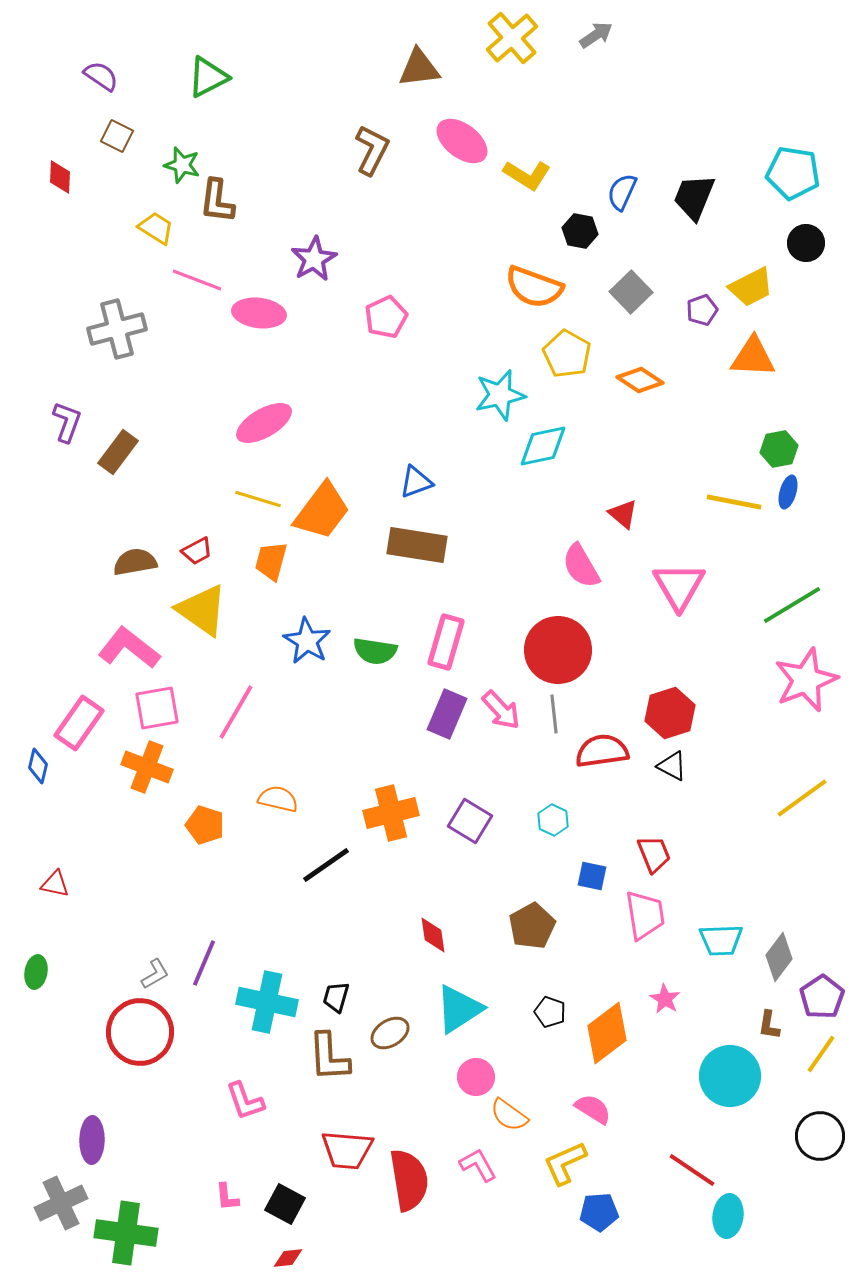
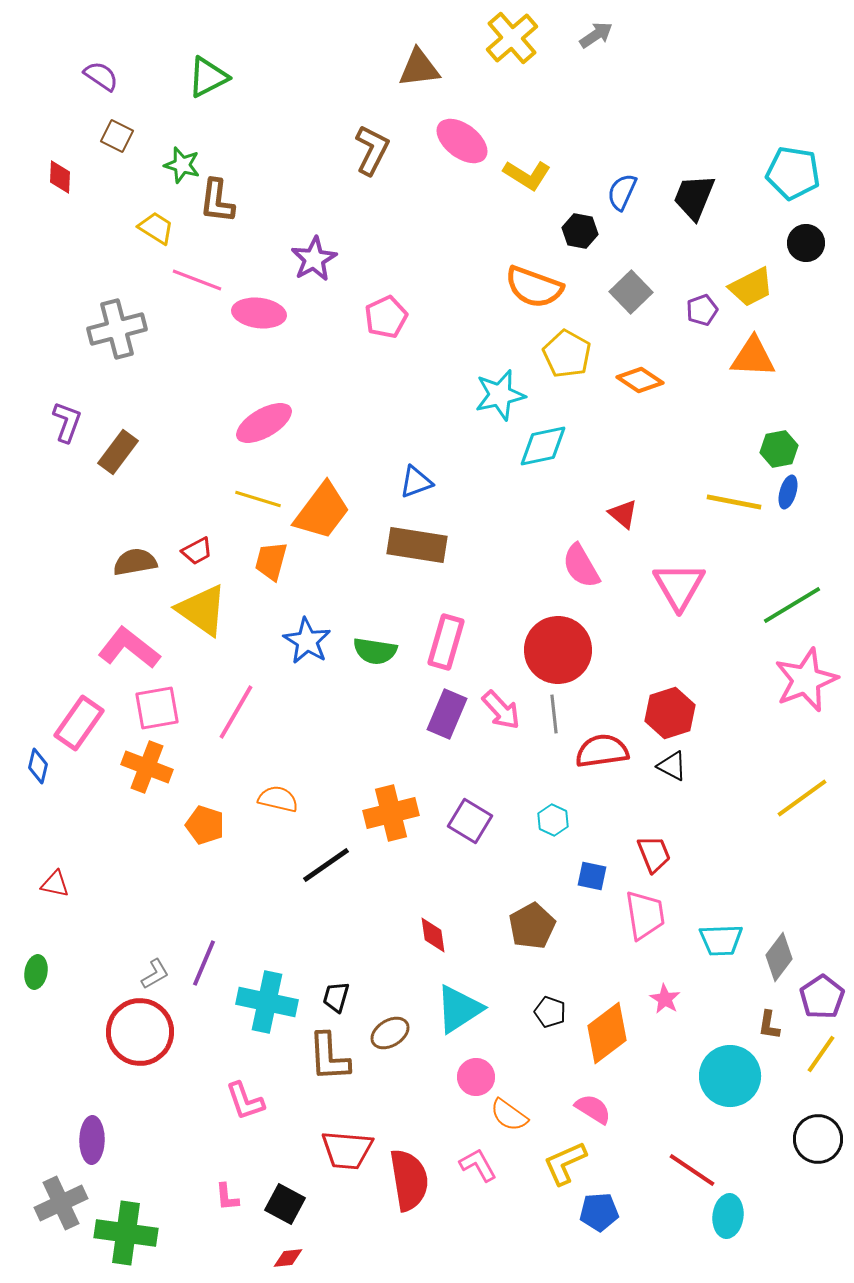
black circle at (820, 1136): moved 2 px left, 3 px down
